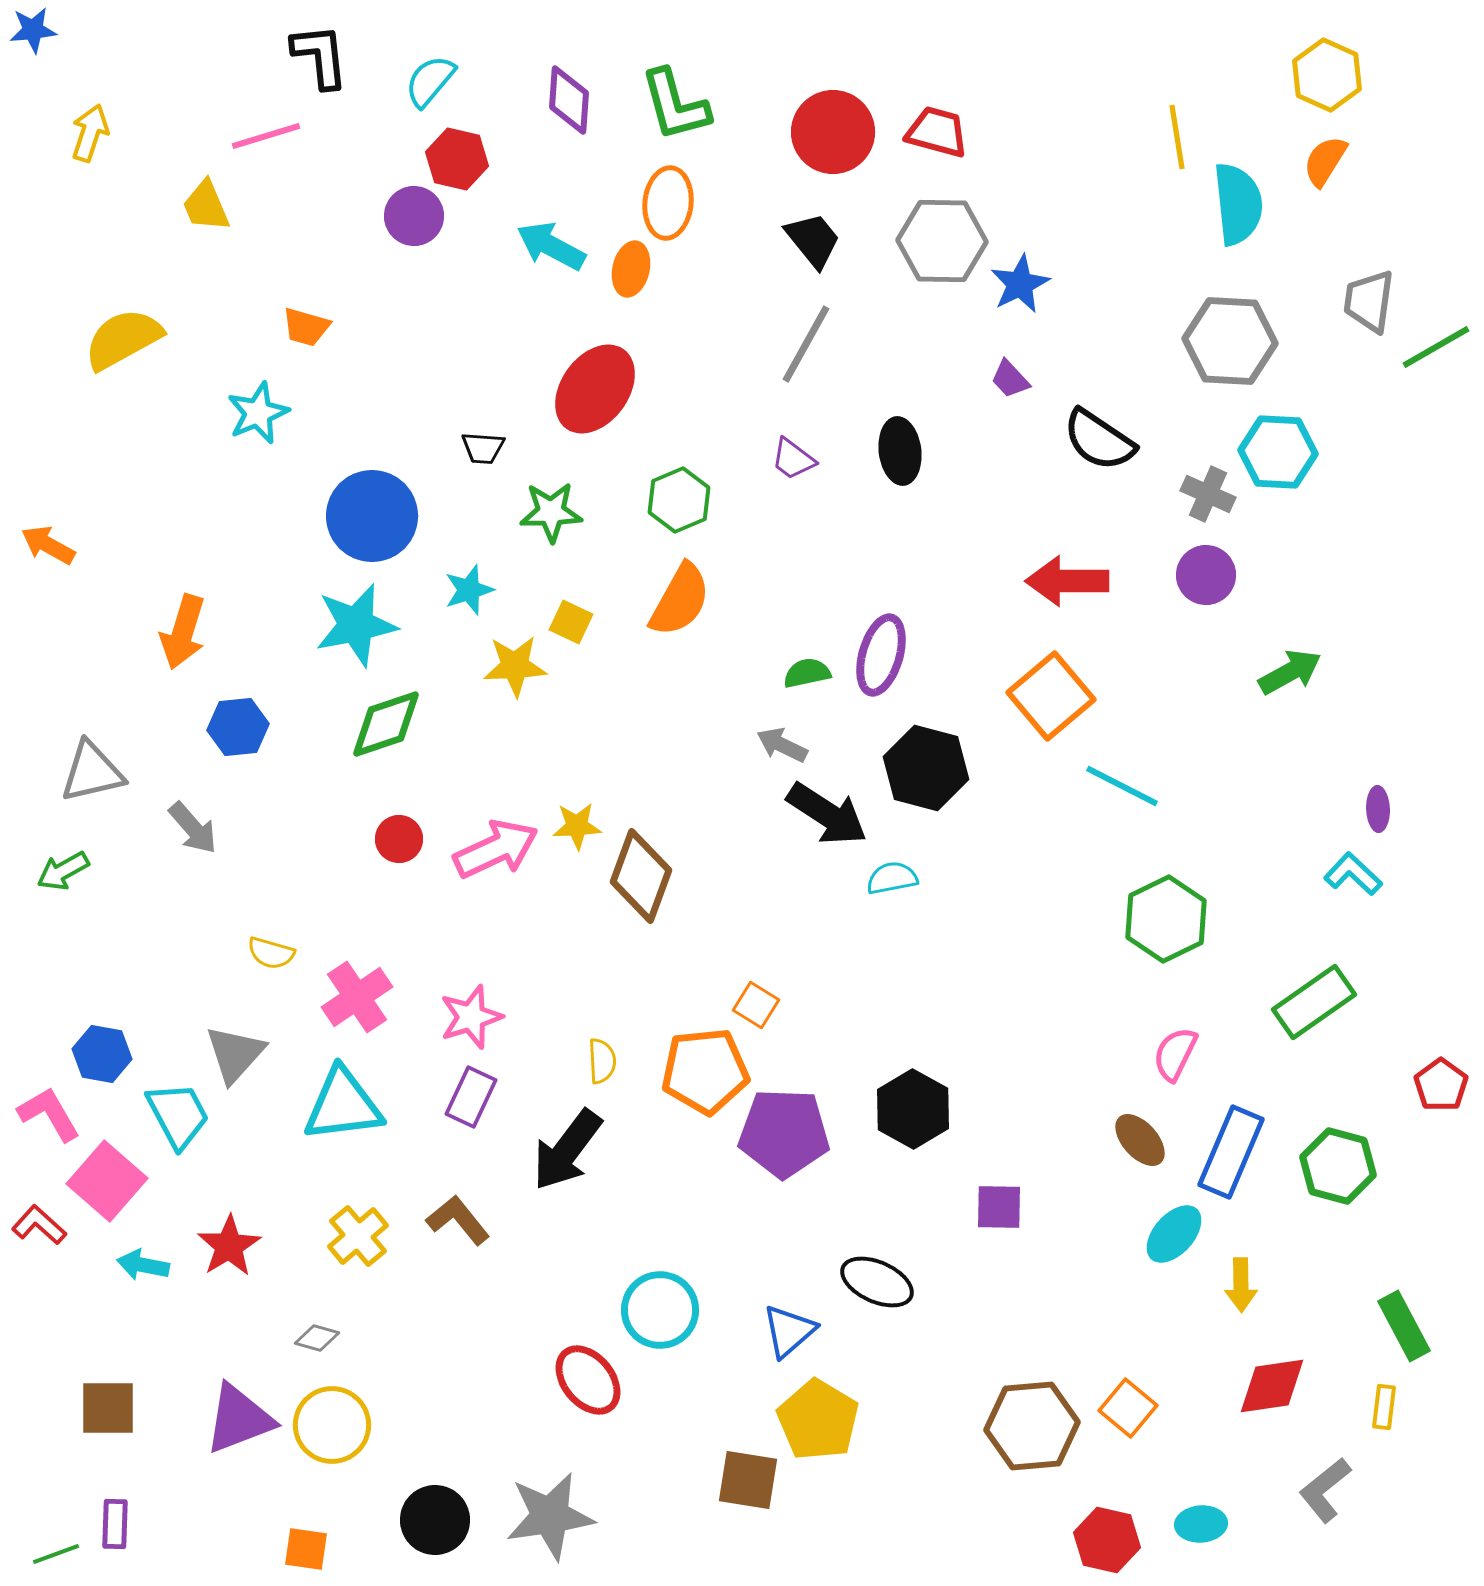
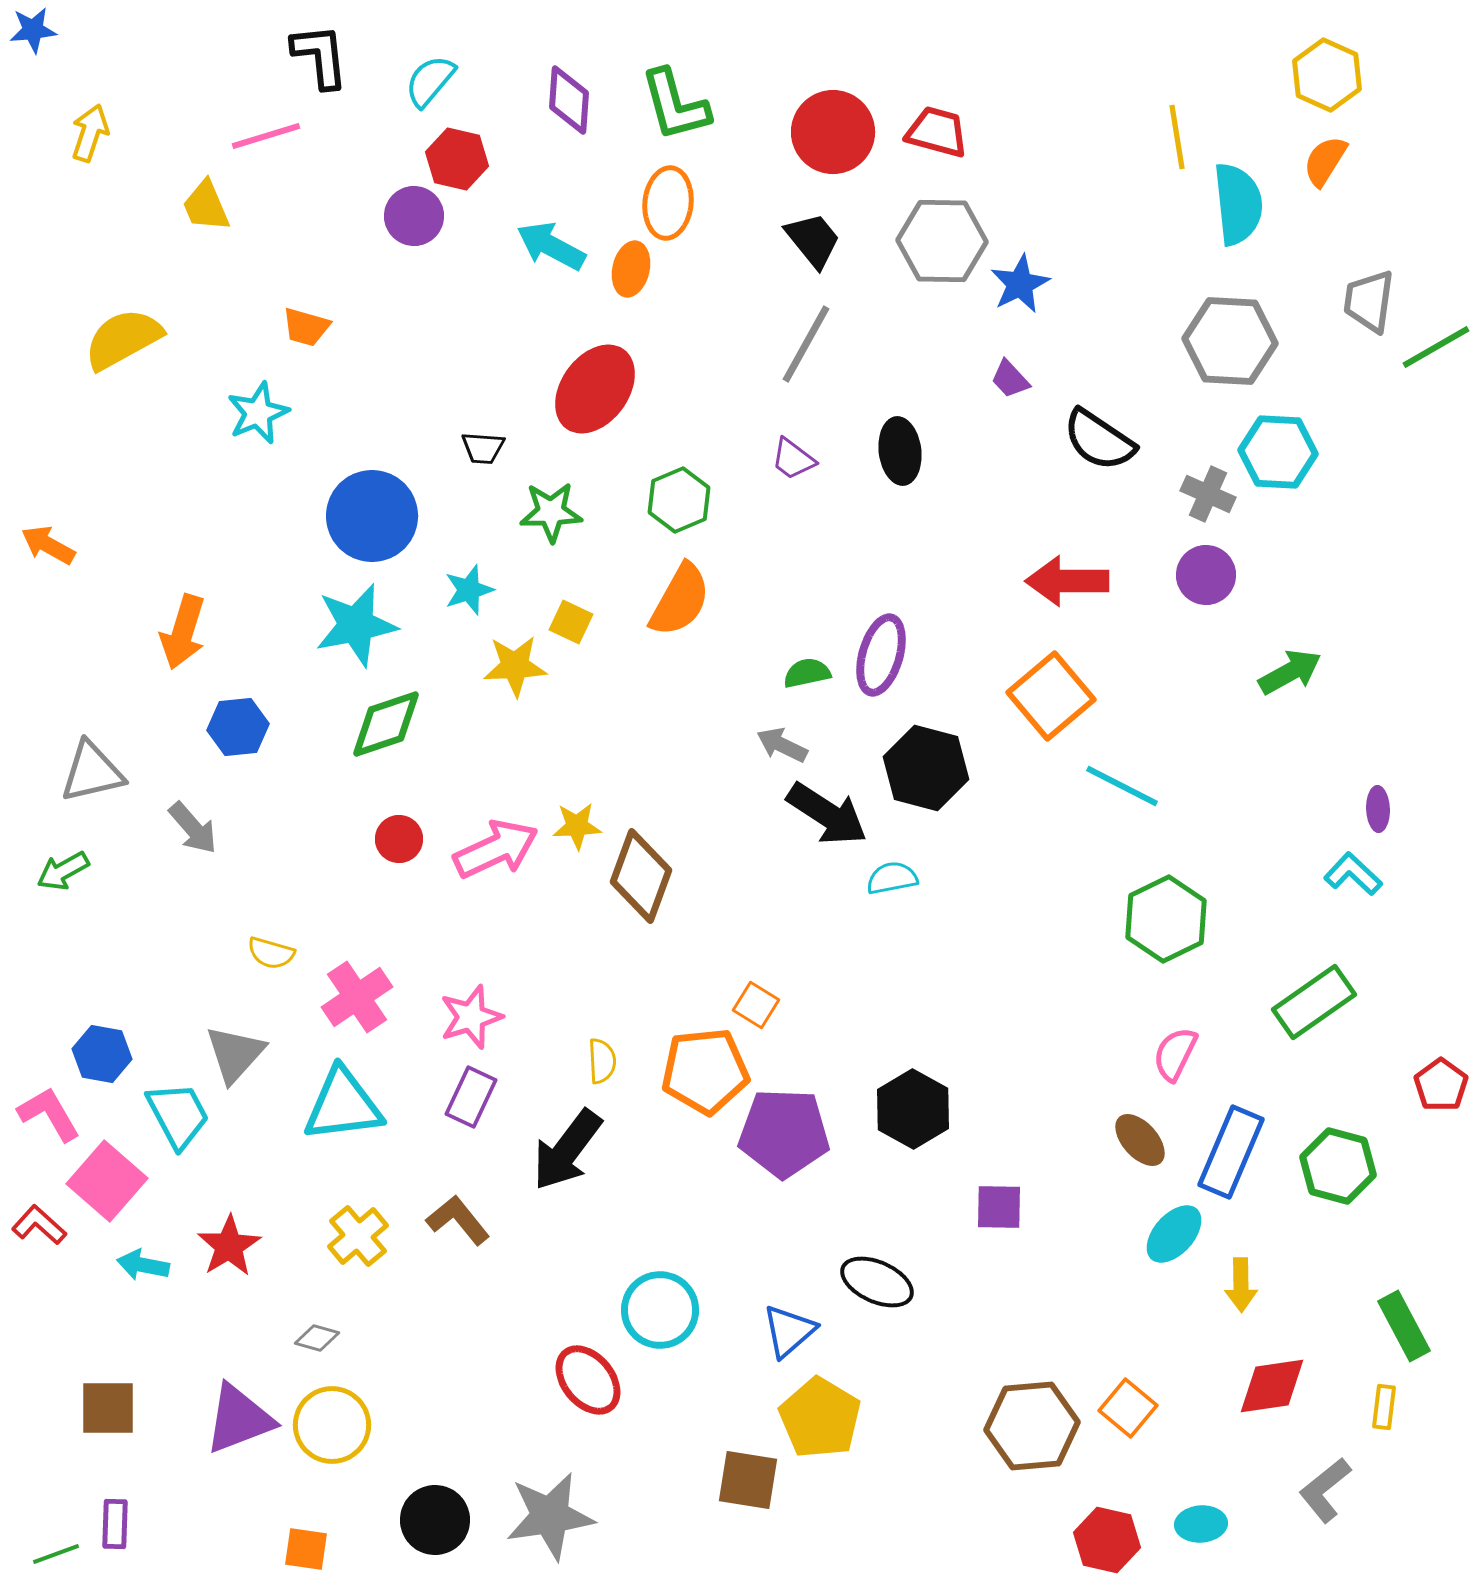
yellow pentagon at (818, 1420): moved 2 px right, 2 px up
